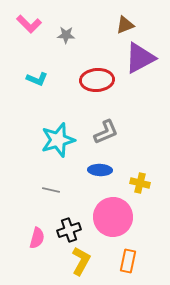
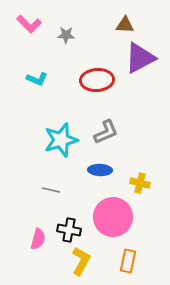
brown triangle: rotated 24 degrees clockwise
cyan star: moved 3 px right
black cross: rotated 30 degrees clockwise
pink semicircle: moved 1 px right, 1 px down
